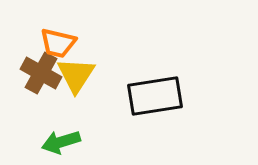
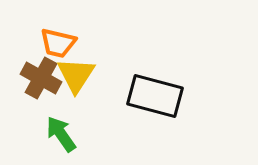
brown cross: moved 5 px down
black rectangle: rotated 24 degrees clockwise
green arrow: moved 8 px up; rotated 72 degrees clockwise
